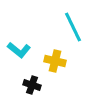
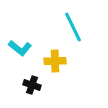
cyan L-shape: moved 1 px right, 2 px up
yellow cross: rotated 15 degrees counterclockwise
